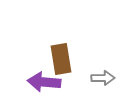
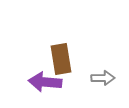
purple arrow: moved 1 px right
